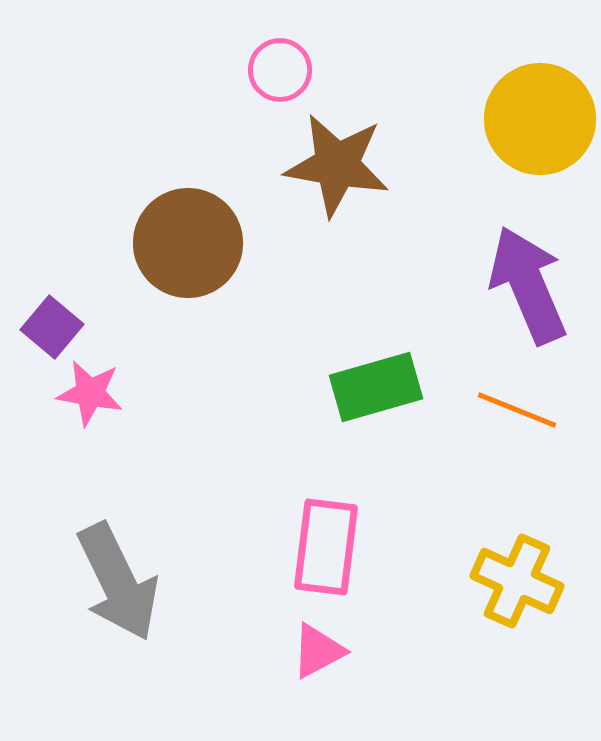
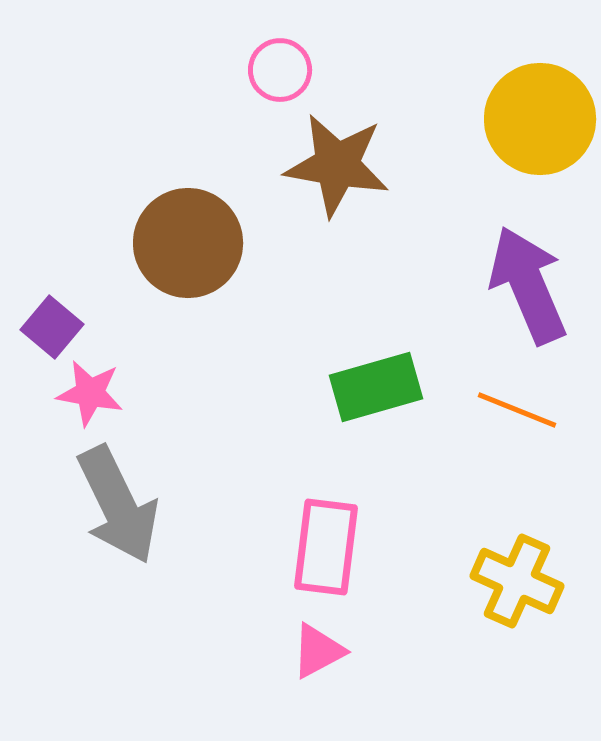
gray arrow: moved 77 px up
